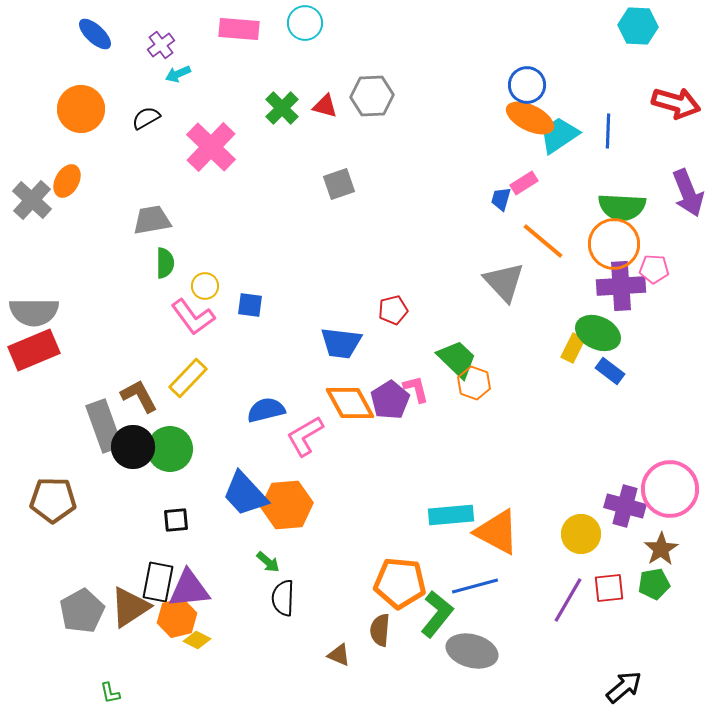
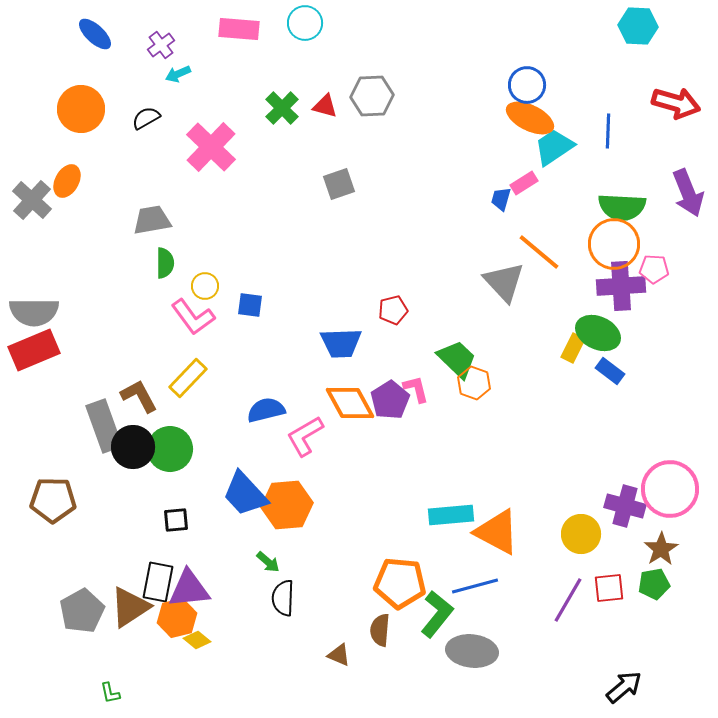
cyan trapezoid at (559, 135): moved 5 px left, 12 px down
orange line at (543, 241): moved 4 px left, 11 px down
blue trapezoid at (341, 343): rotated 9 degrees counterclockwise
yellow diamond at (197, 640): rotated 12 degrees clockwise
gray ellipse at (472, 651): rotated 9 degrees counterclockwise
